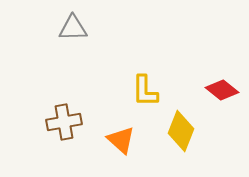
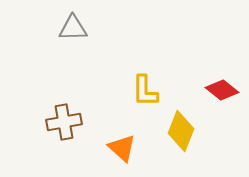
orange triangle: moved 1 px right, 8 px down
